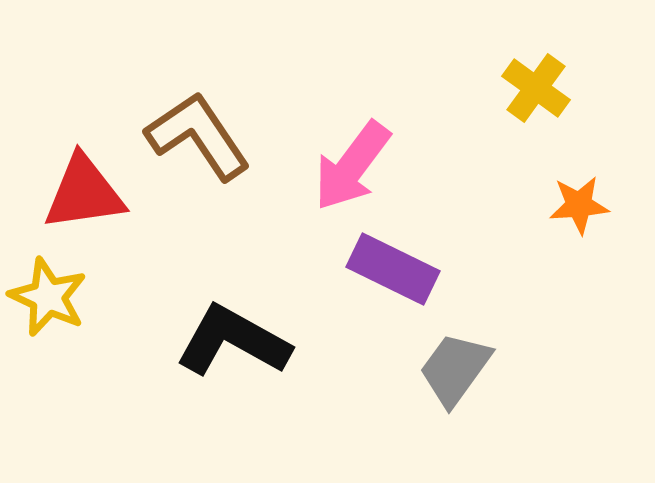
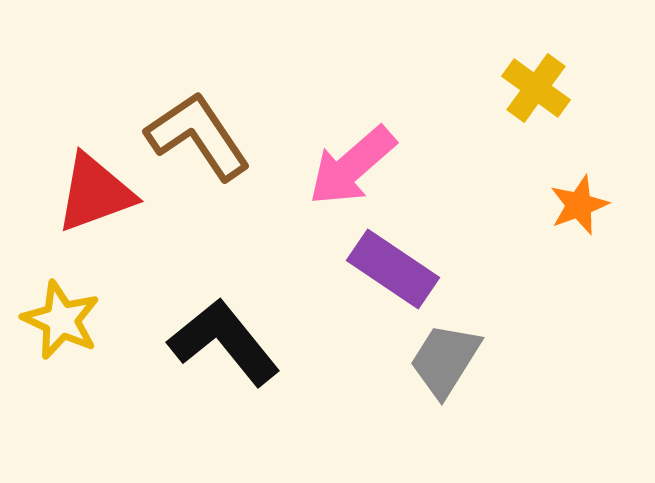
pink arrow: rotated 12 degrees clockwise
red triangle: moved 11 px right; rotated 12 degrees counterclockwise
orange star: rotated 16 degrees counterclockwise
purple rectangle: rotated 8 degrees clockwise
yellow star: moved 13 px right, 23 px down
black L-shape: moved 9 px left, 1 px down; rotated 22 degrees clockwise
gray trapezoid: moved 10 px left, 9 px up; rotated 4 degrees counterclockwise
